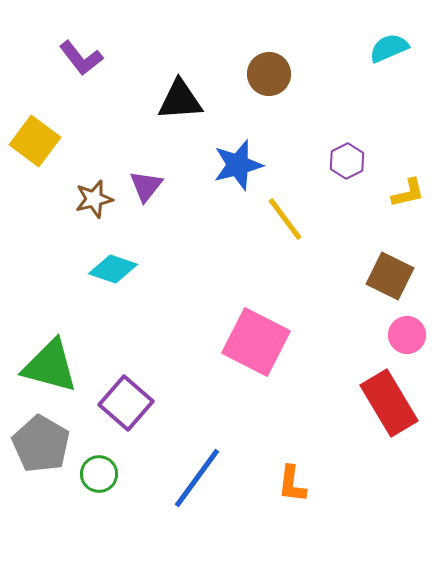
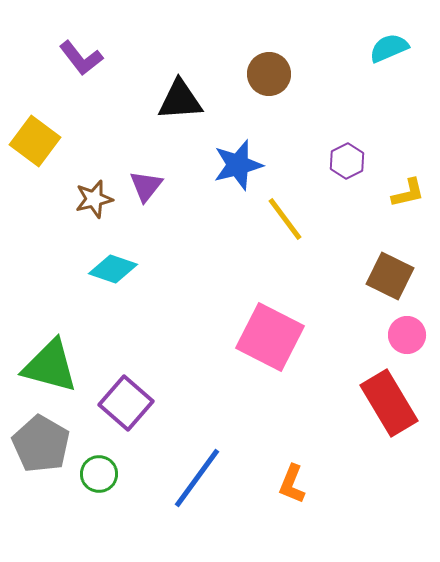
pink square: moved 14 px right, 5 px up
orange L-shape: rotated 15 degrees clockwise
